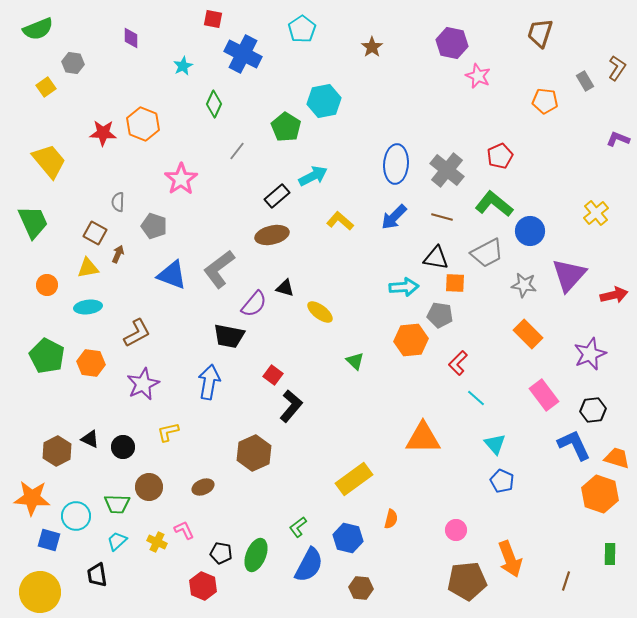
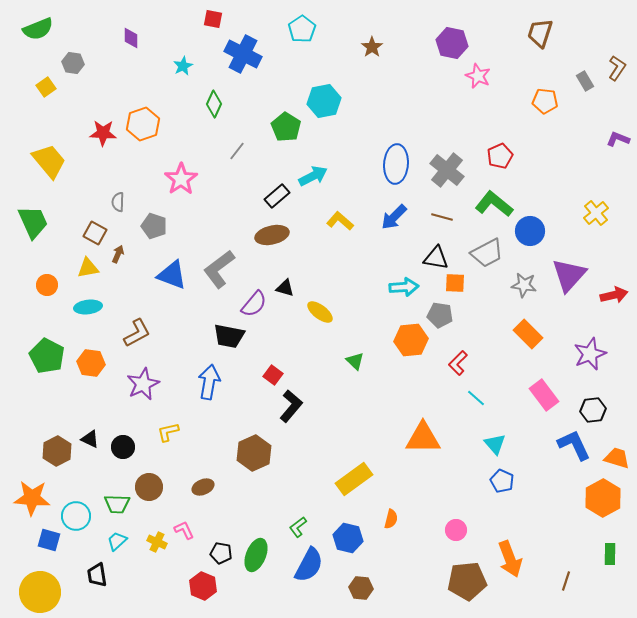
orange hexagon at (143, 124): rotated 20 degrees clockwise
orange hexagon at (600, 494): moved 3 px right, 4 px down; rotated 12 degrees clockwise
